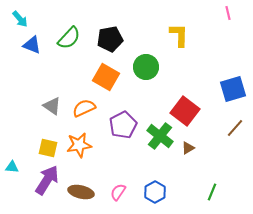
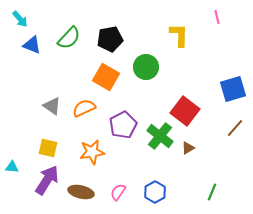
pink line: moved 11 px left, 4 px down
orange star: moved 13 px right, 7 px down
